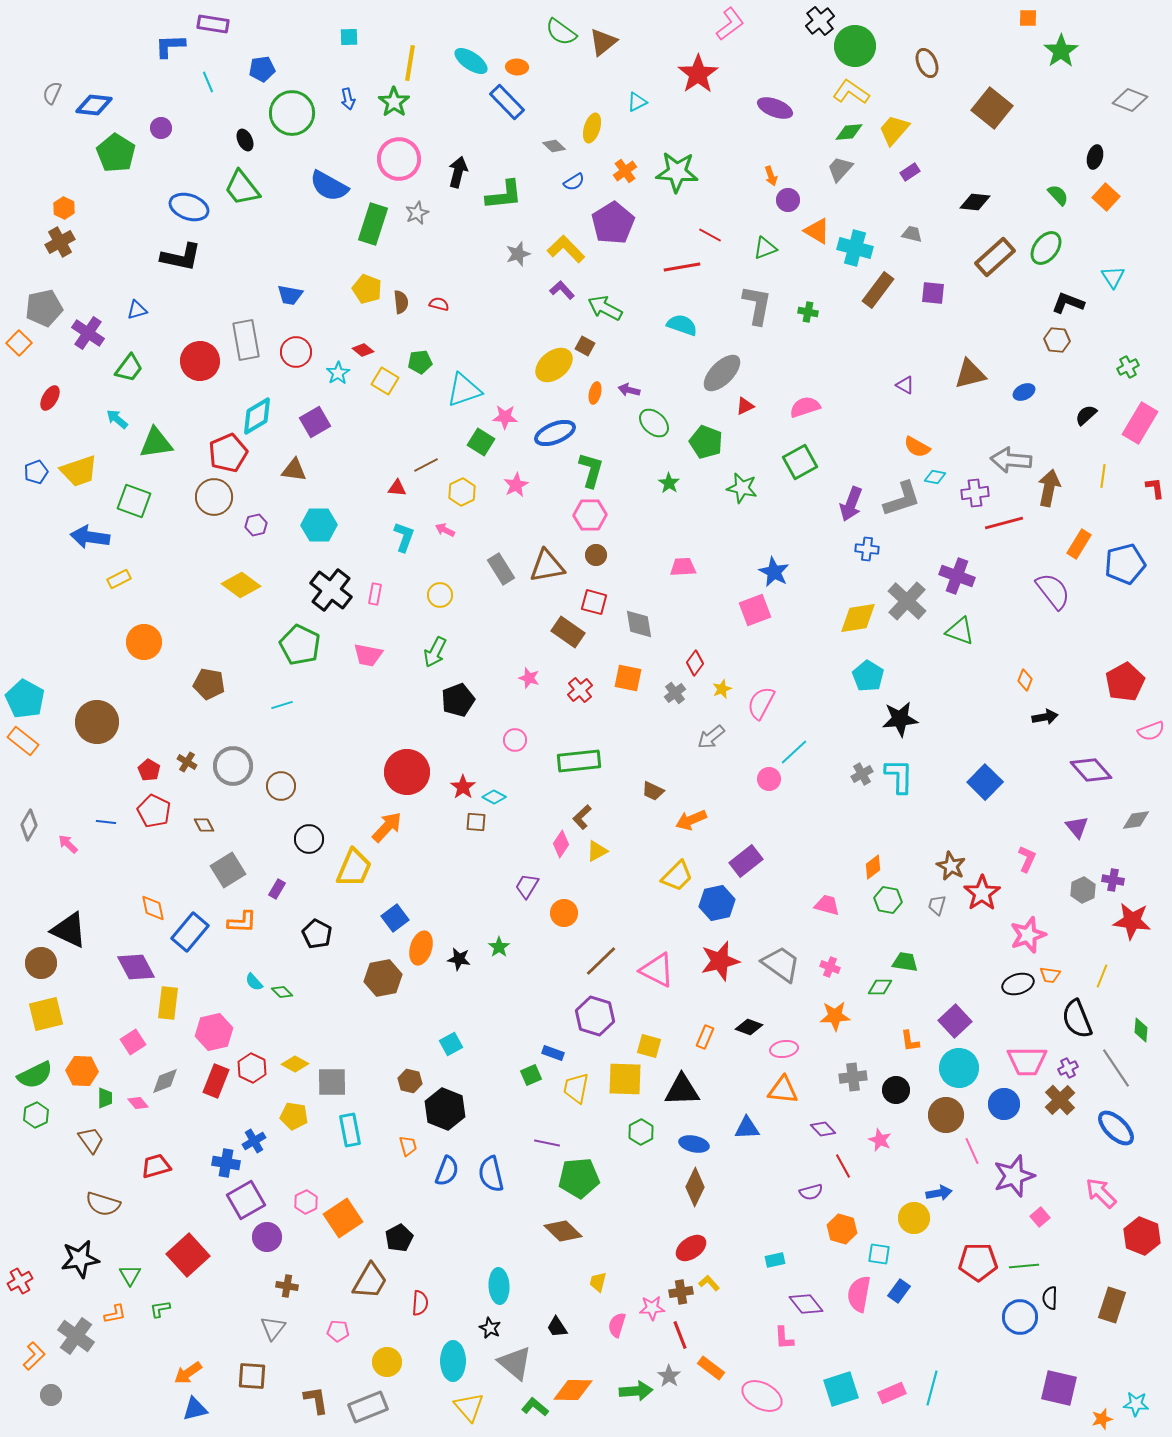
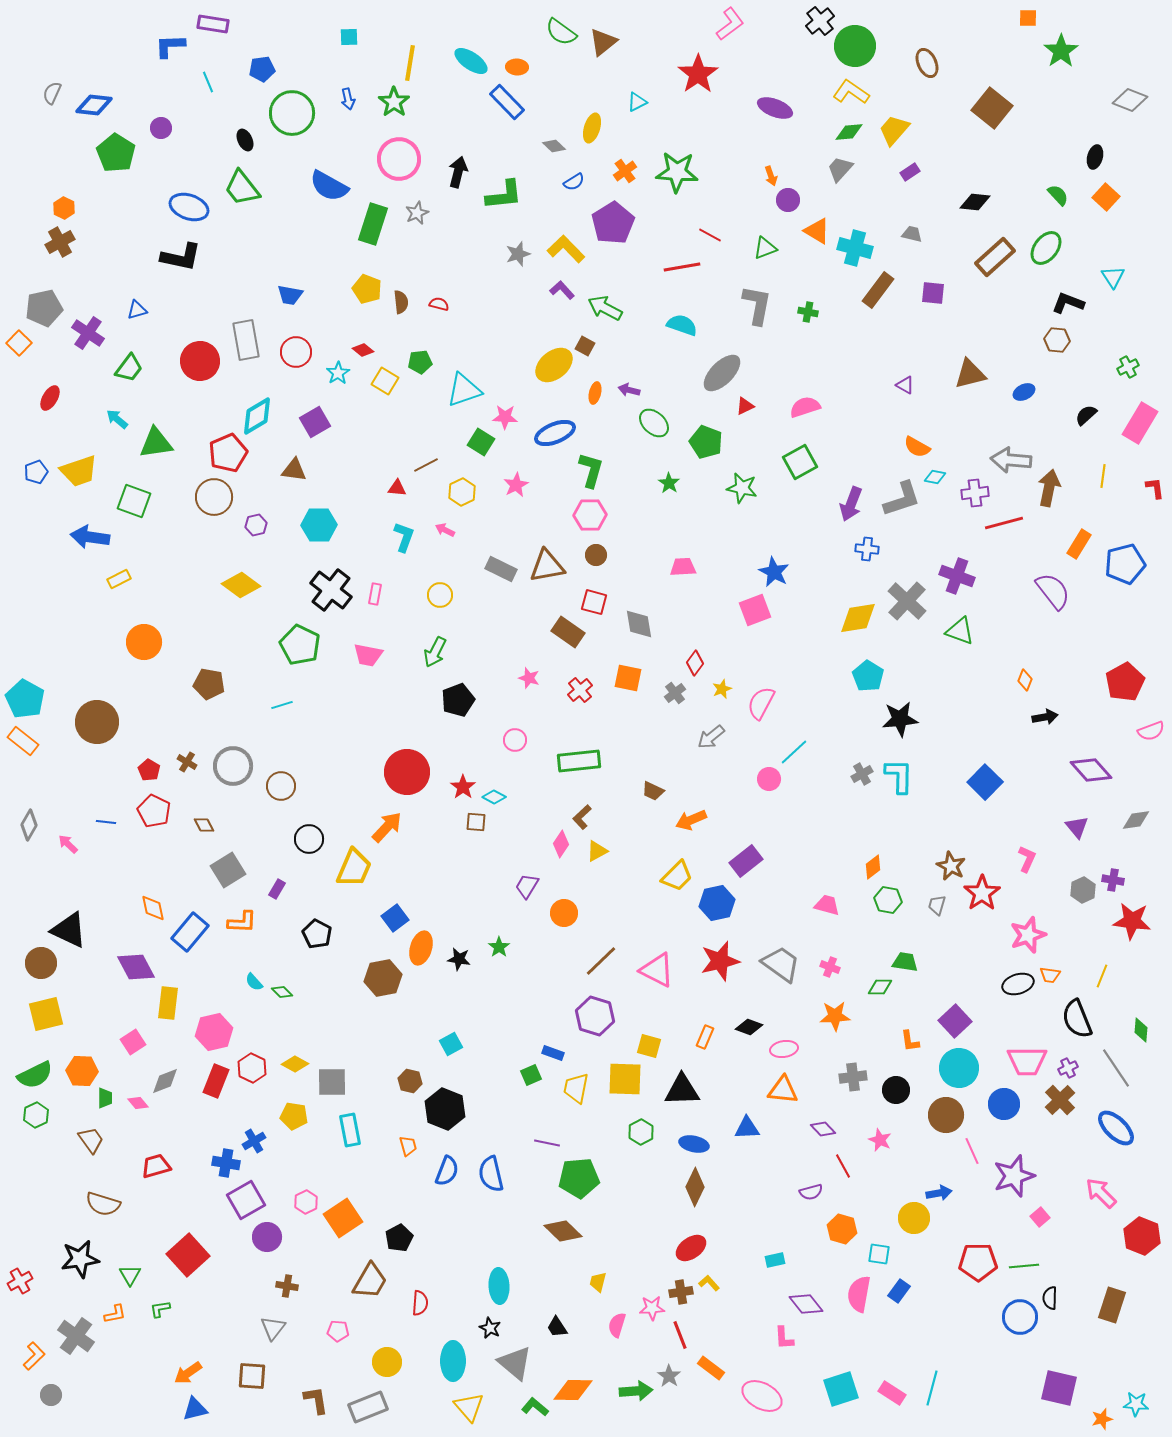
gray rectangle at (501, 569): rotated 32 degrees counterclockwise
pink rectangle at (892, 1393): rotated 56 degrees clockwise
